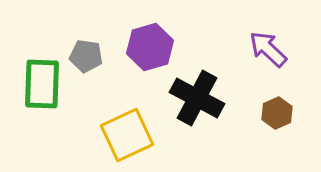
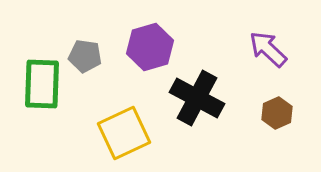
gray pentagon: moved 1 px left
yellow square: moved 3 px left, 2 px up
